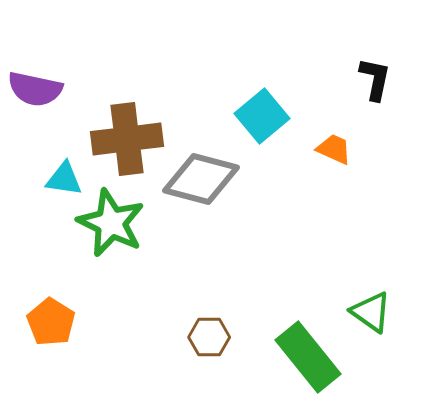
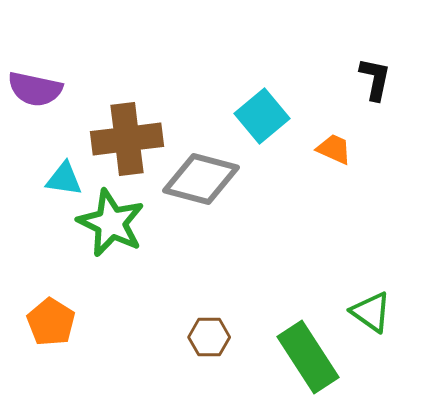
green rectangle: rotated 6 degrees clockwise
